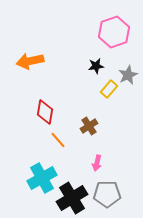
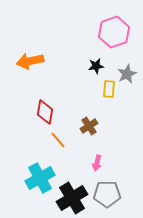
gray star: moved 1 px left, 1 px up
yellow rectangle: rotated 36 degrees counterclockwise
cyan cross: moved 2 px left
